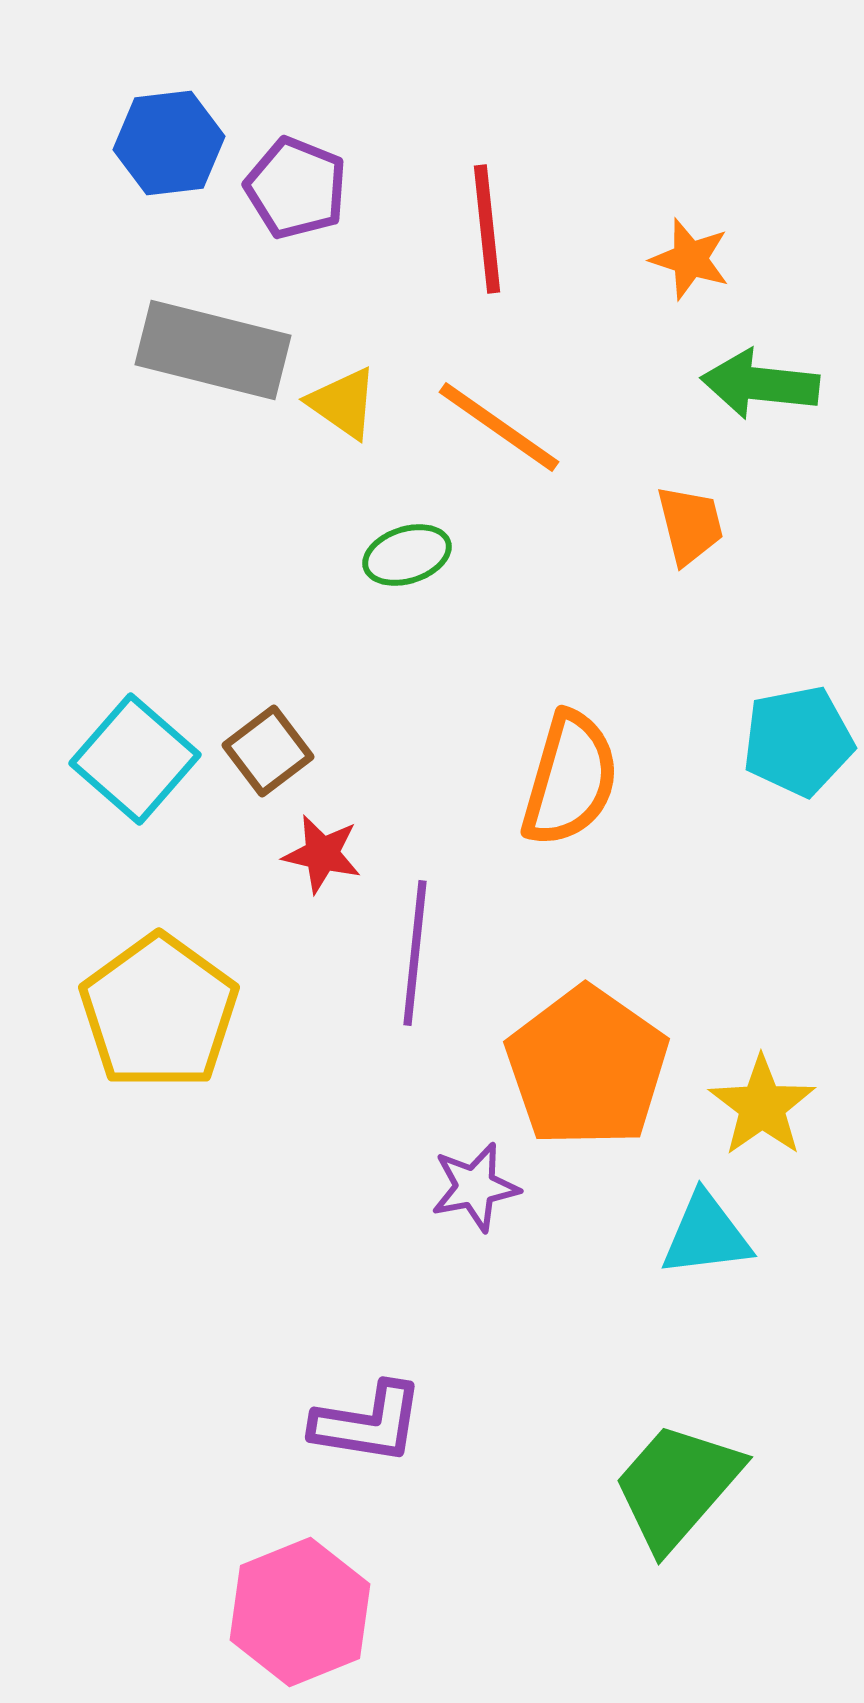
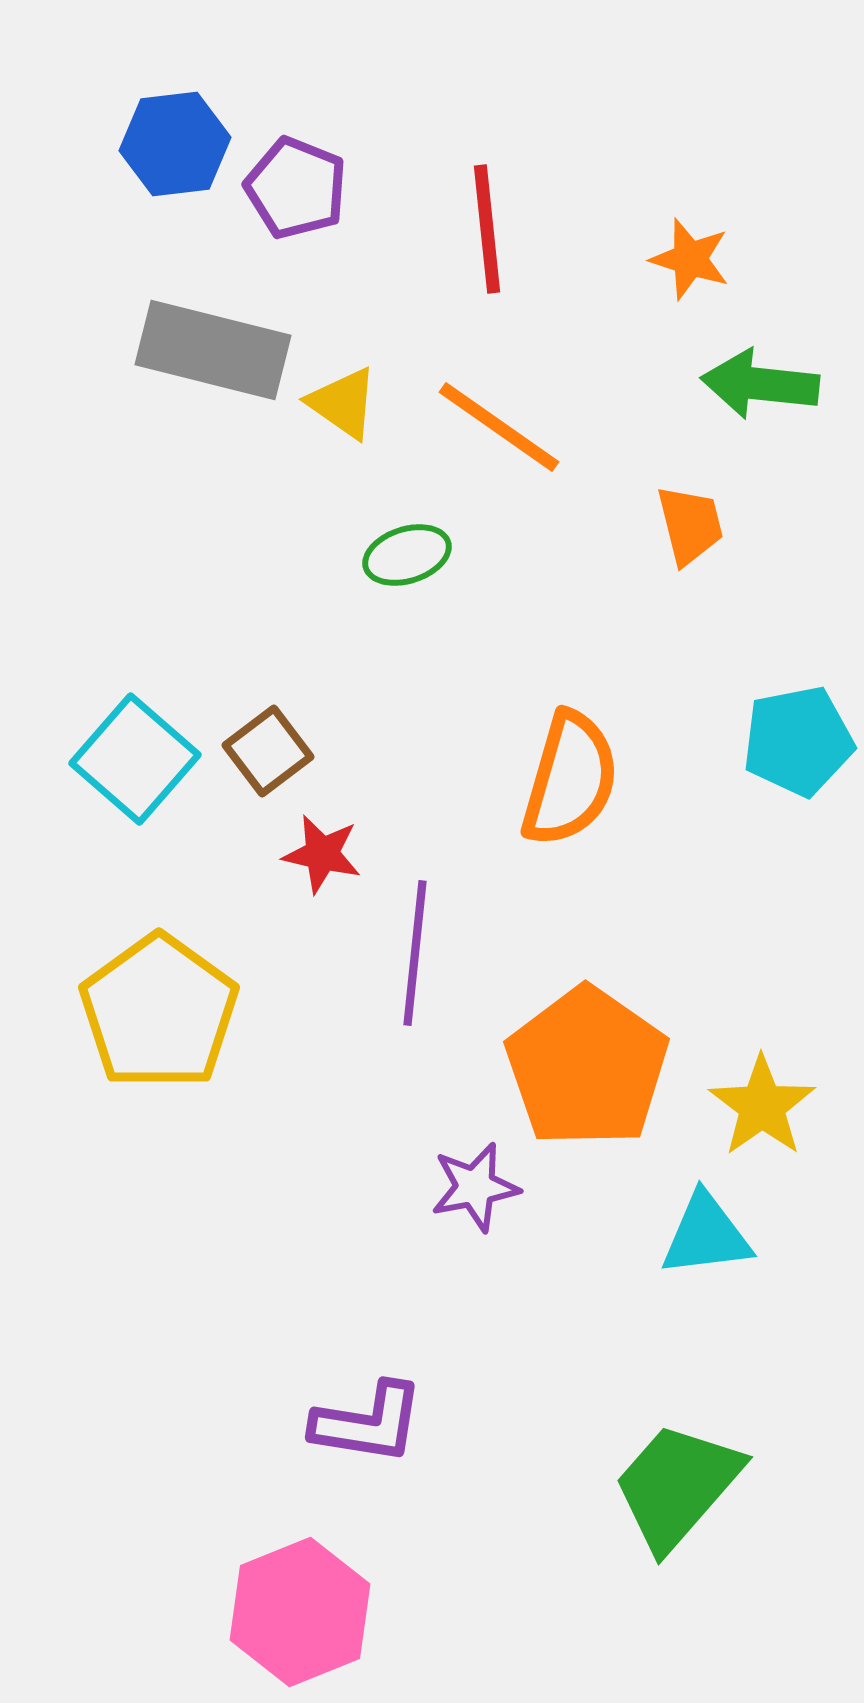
blue hexagon: moved 6 px right, 1 px down
